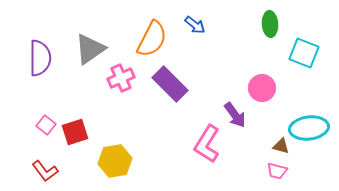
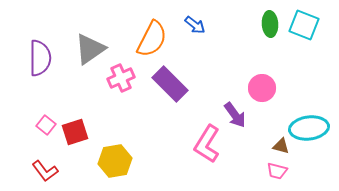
cyan square: moved 28 px up
